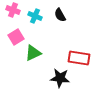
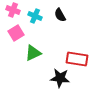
pink square: moved 4 px up
red rectangle: moved 2 px left, 1 px down
